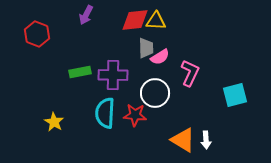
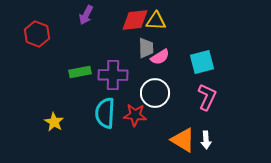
pink L-shape: moved 17 px right, 24 px down
cyan square: moved 33 px left, 33 px up
